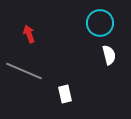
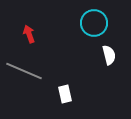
cyan circle: moved 6 px left
